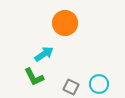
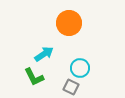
orange circle: moved 4 px right
cyan circle: moved 19 px left, 16 px up
